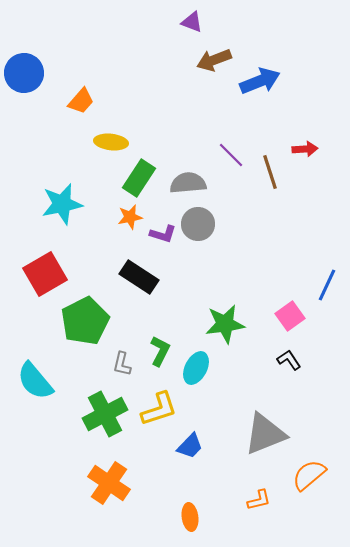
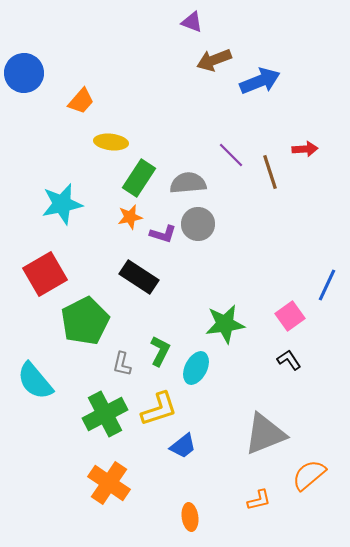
blue trapezoid: moved 7 px left; rotated 8 degrees clockwise
